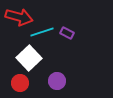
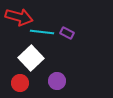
cyan line: rotated 25 degrees clockwise
white square: moved 2 px right
